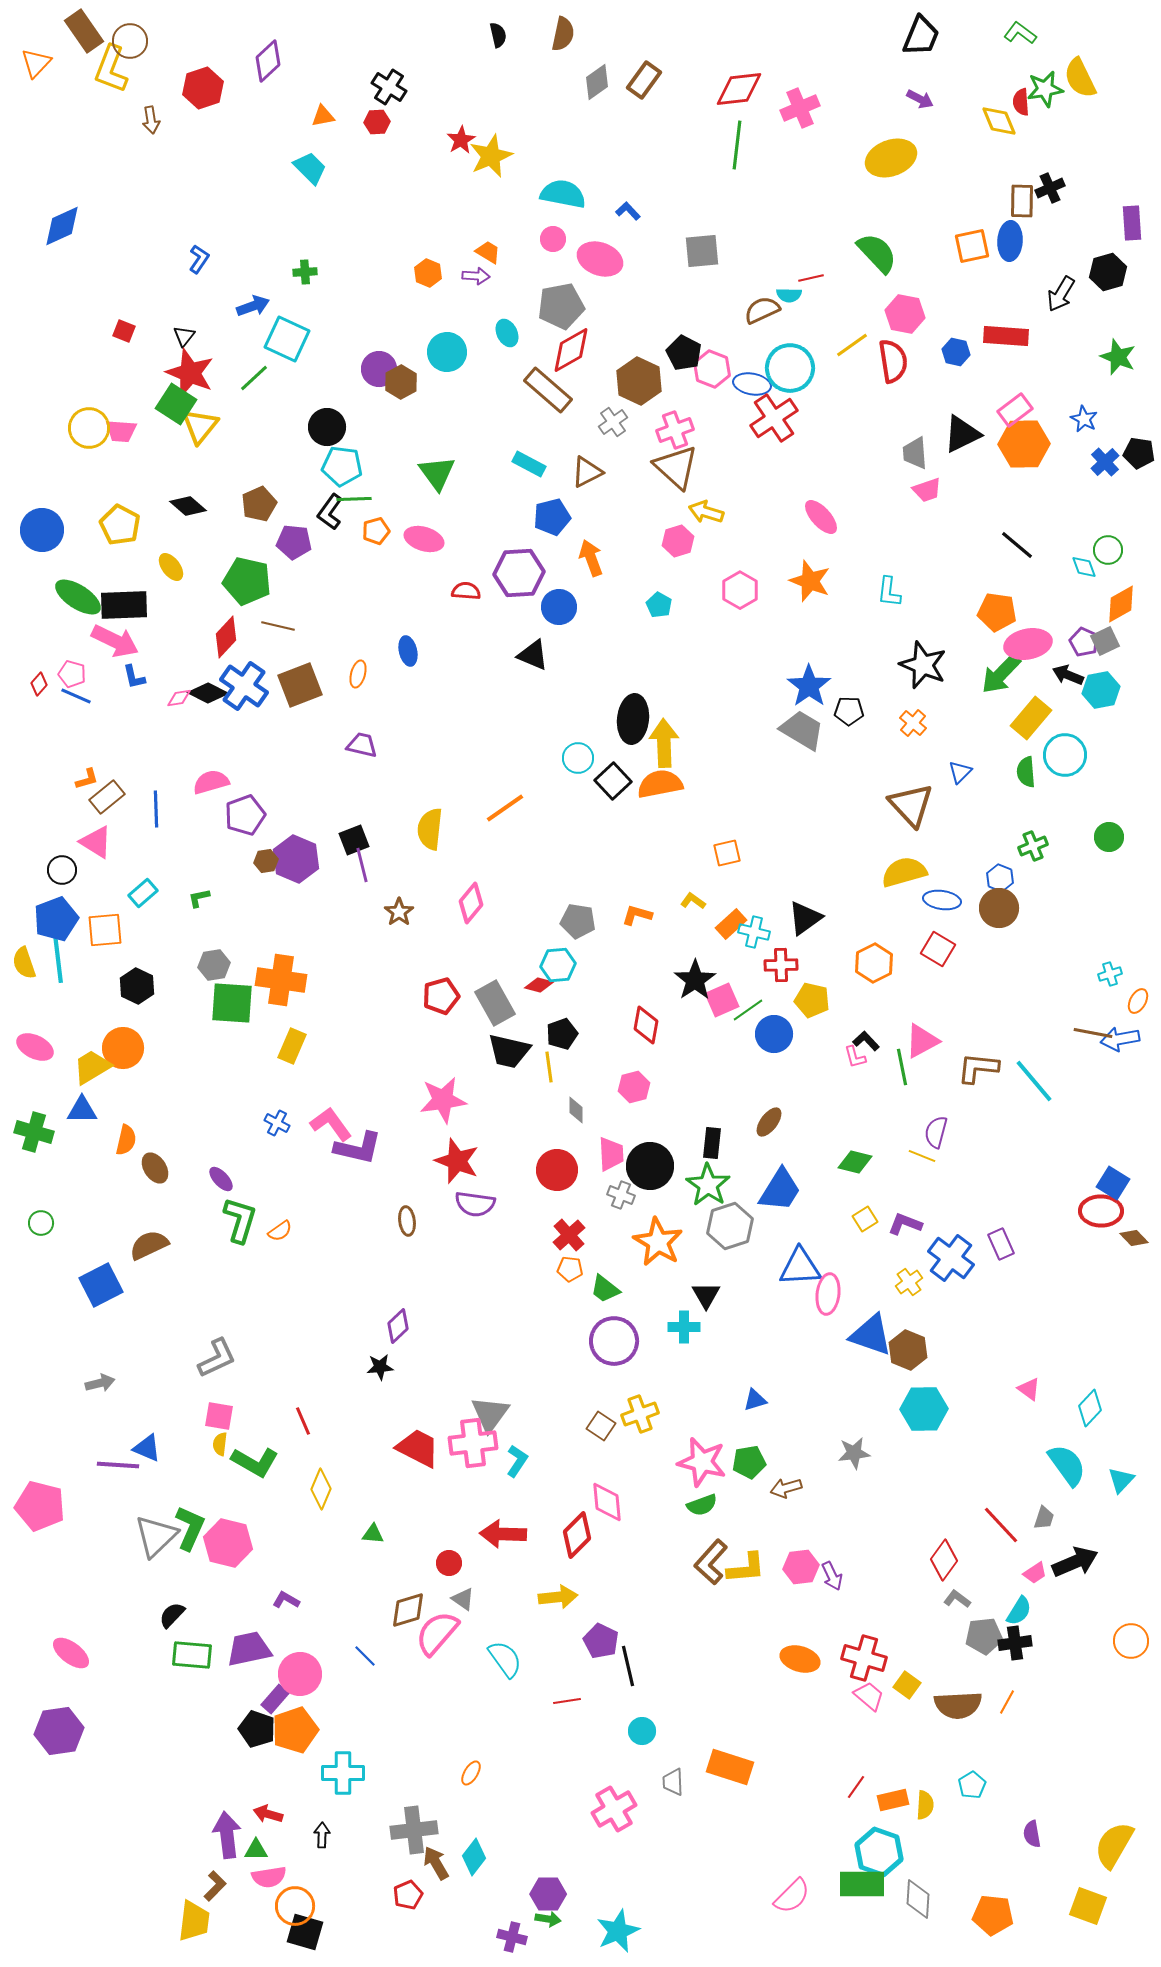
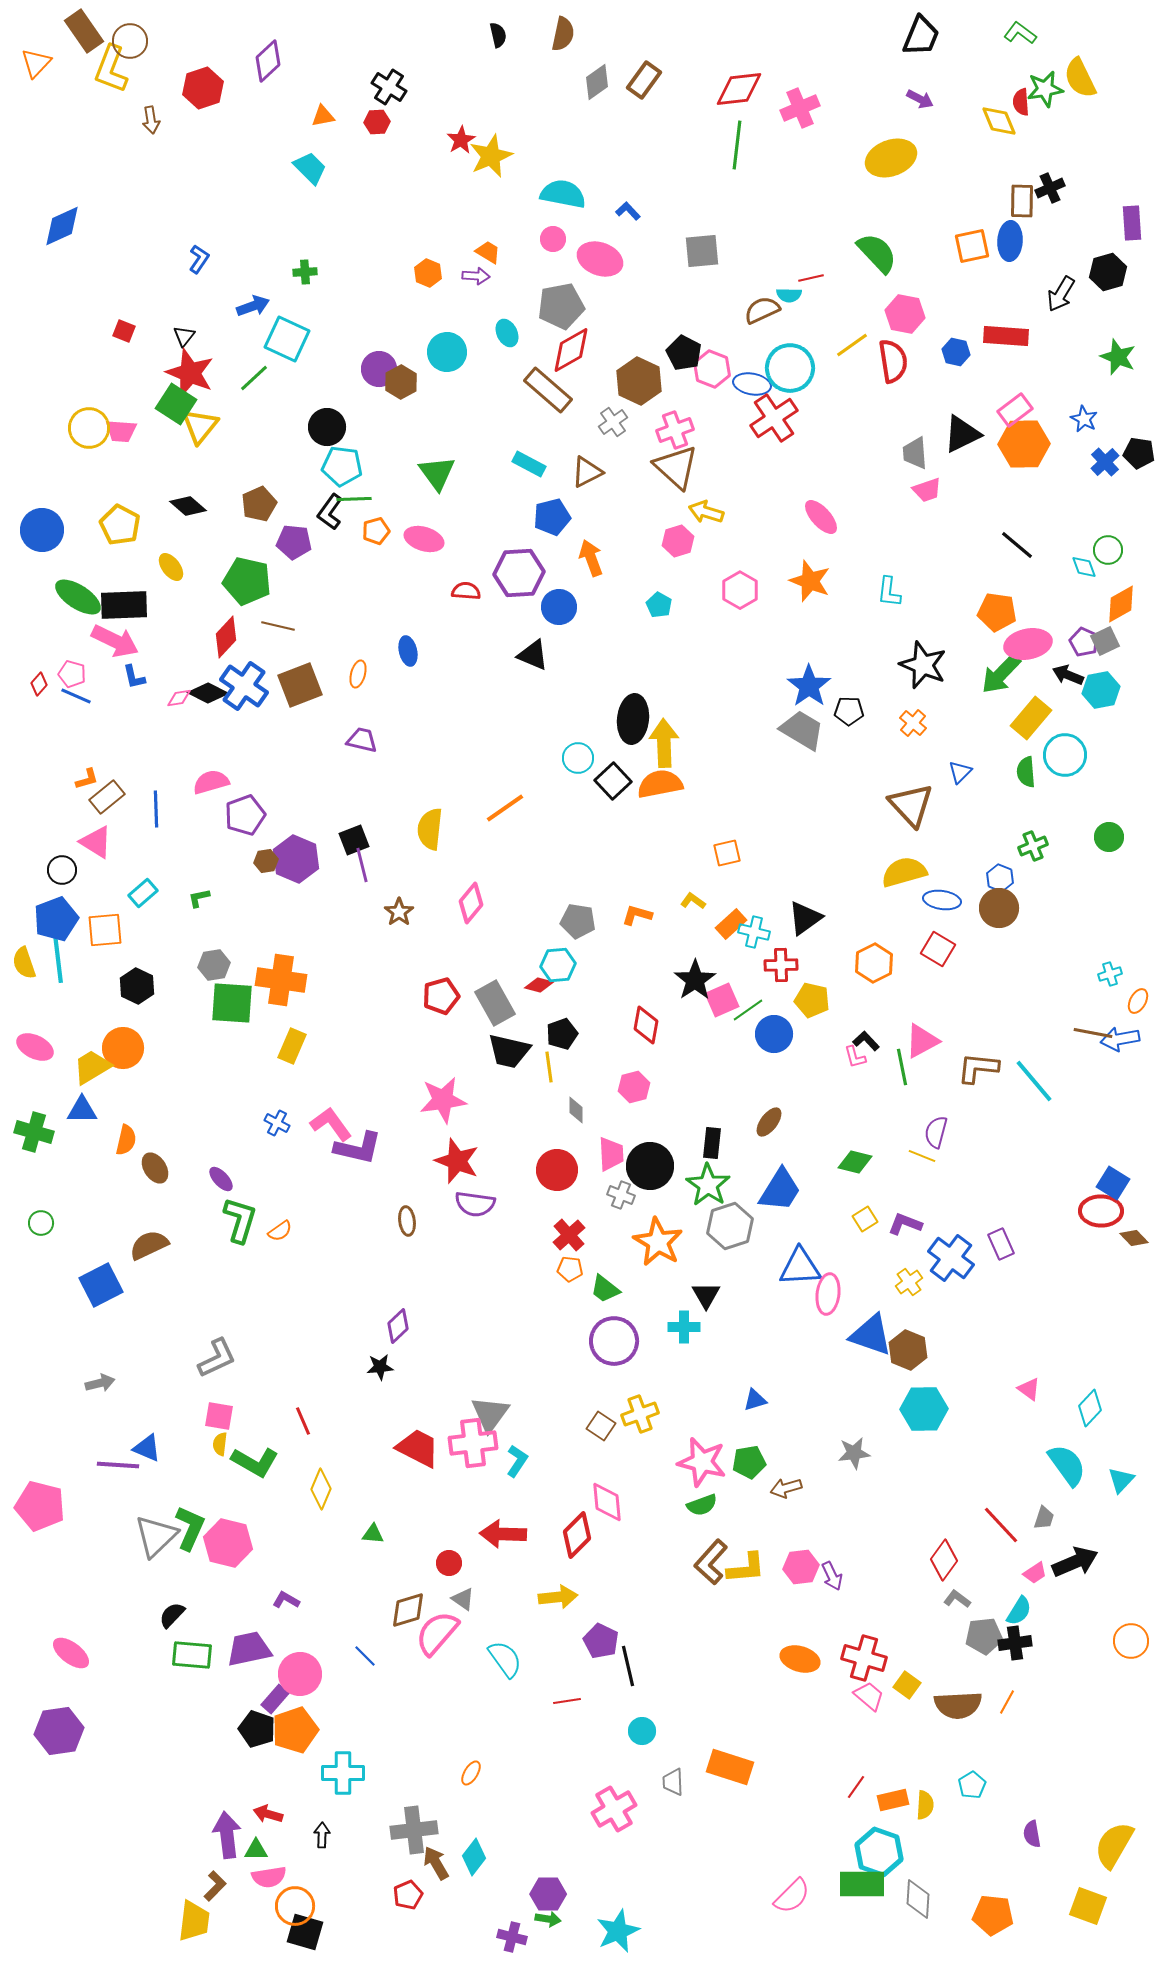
purple trapezoid at (362, 745): moved 5 px up
